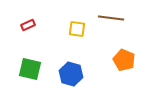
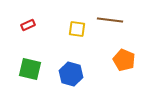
brown line: moved 1 px left, 2 px down
